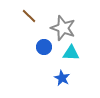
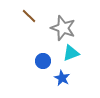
blue circle: moved 1 px left, 14 px down
cyan triangle: rotated 24 degrees counterclockwise
